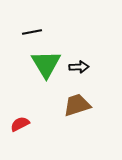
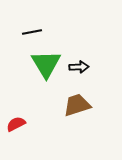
red semicircle: moved 4 px left
